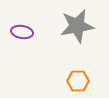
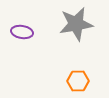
gray star: moved 1 px left, 2 px up
